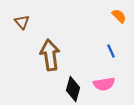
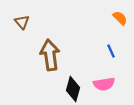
orange semicircle: moved 1 px right, 2 px down
